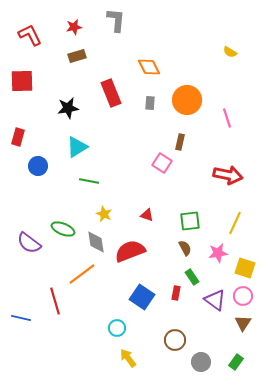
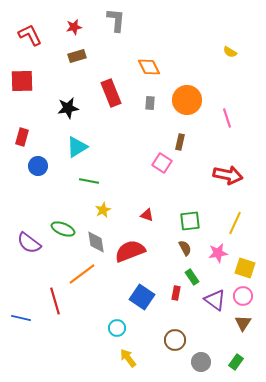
red rectangle at (18, 137): moved 4 px right
yellow star at (104, 214): moved 1 px left, 4 px up; rotated 21 degrees clockwise
